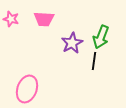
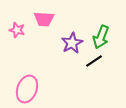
pink star: moved 6 px right, 11 px down
black line: rotated 48 degrees clockwise
